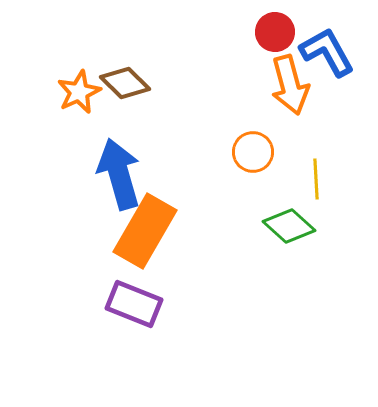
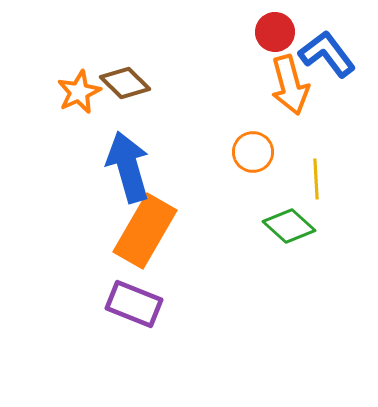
blue L-shape: moved 2 px down; rotated 8 degrees counterclockwise
blue arrow: moved 9 px right, 7 px up
